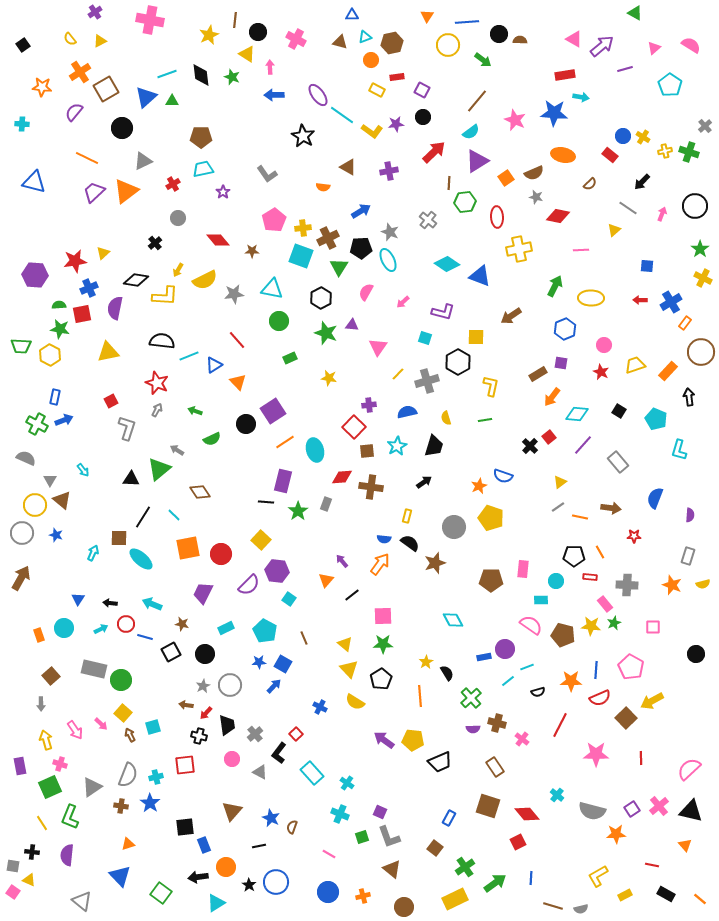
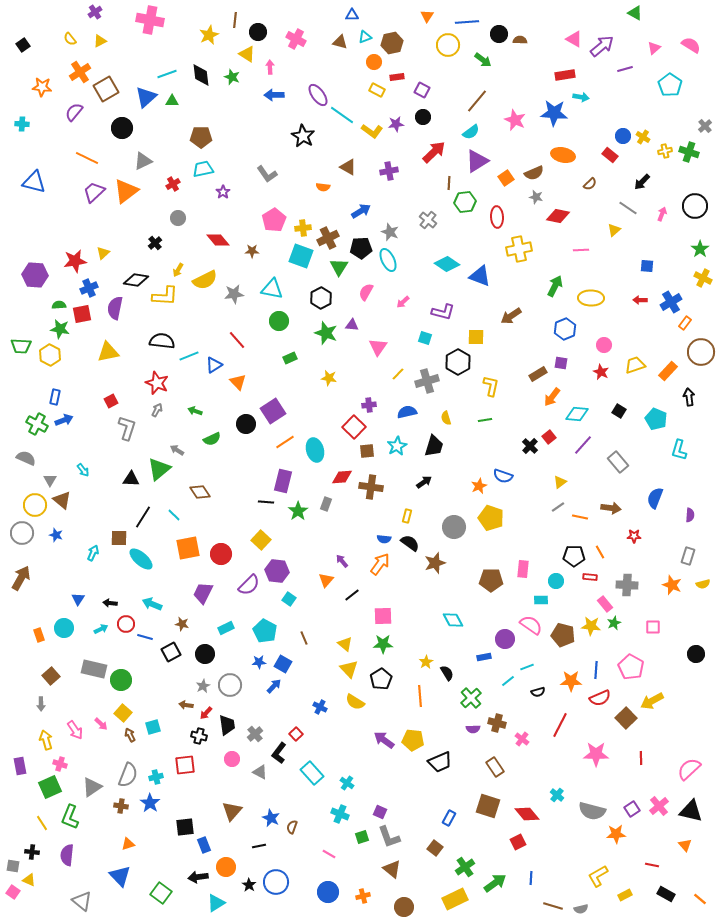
orange circle at (371, 60): moved 3 px right, 2 px down
purple circle at (505, 649): moved 10 px up
